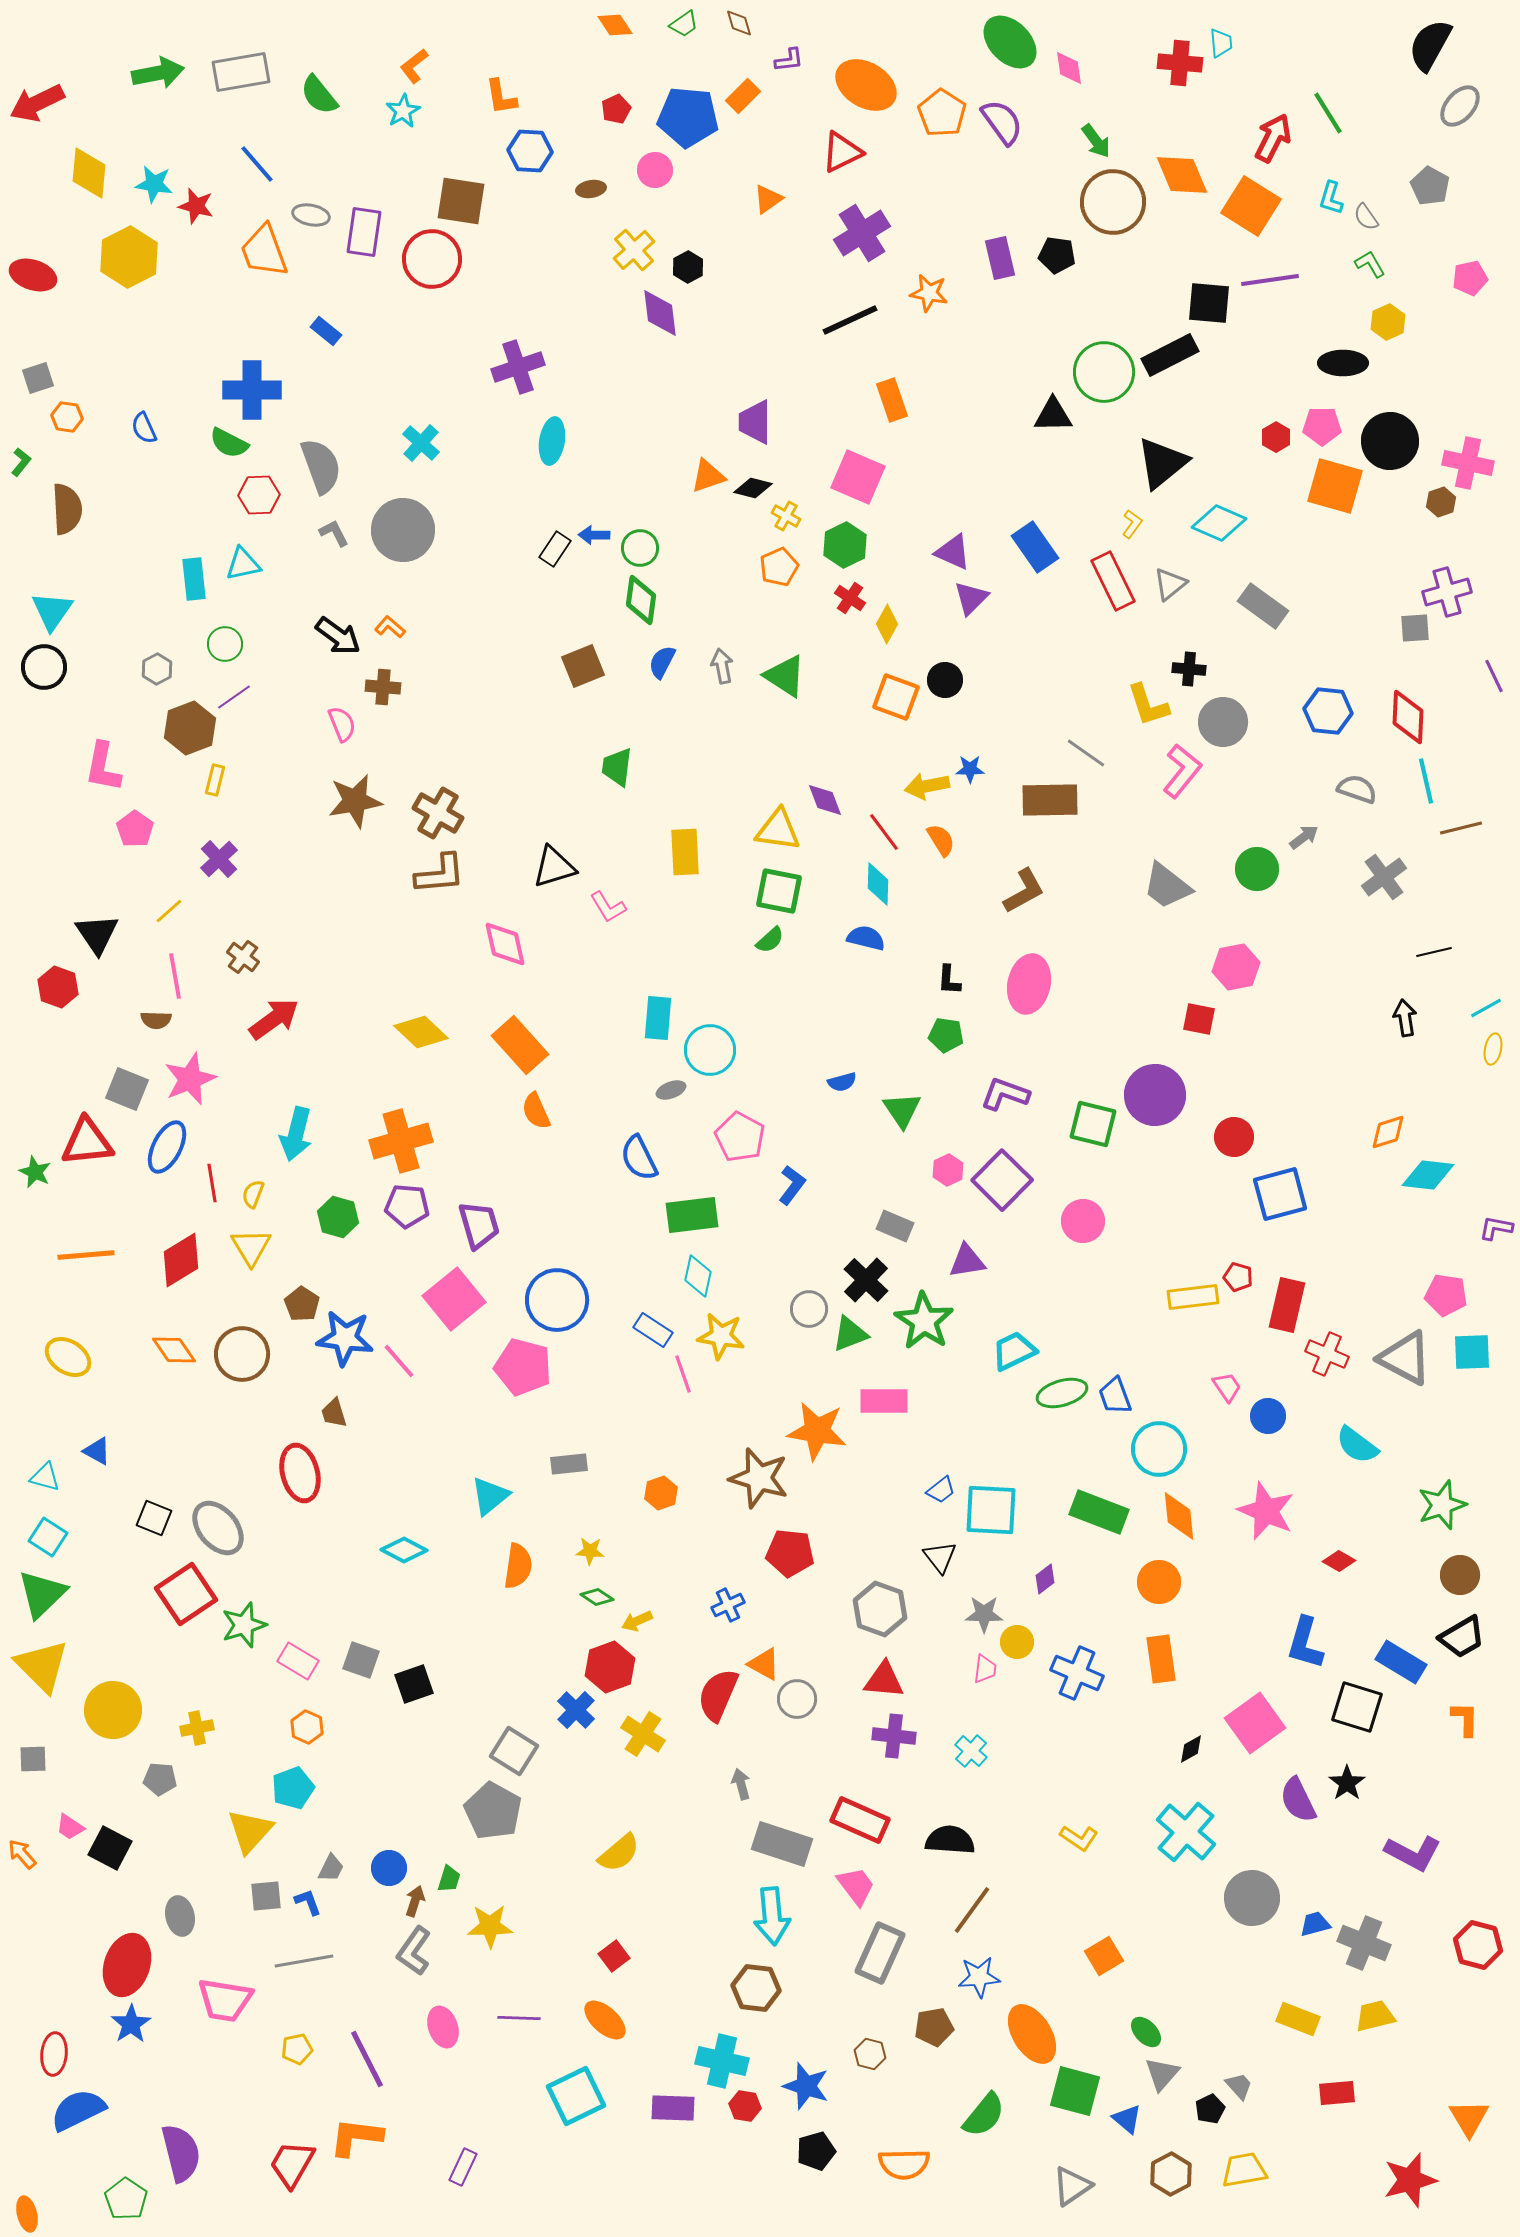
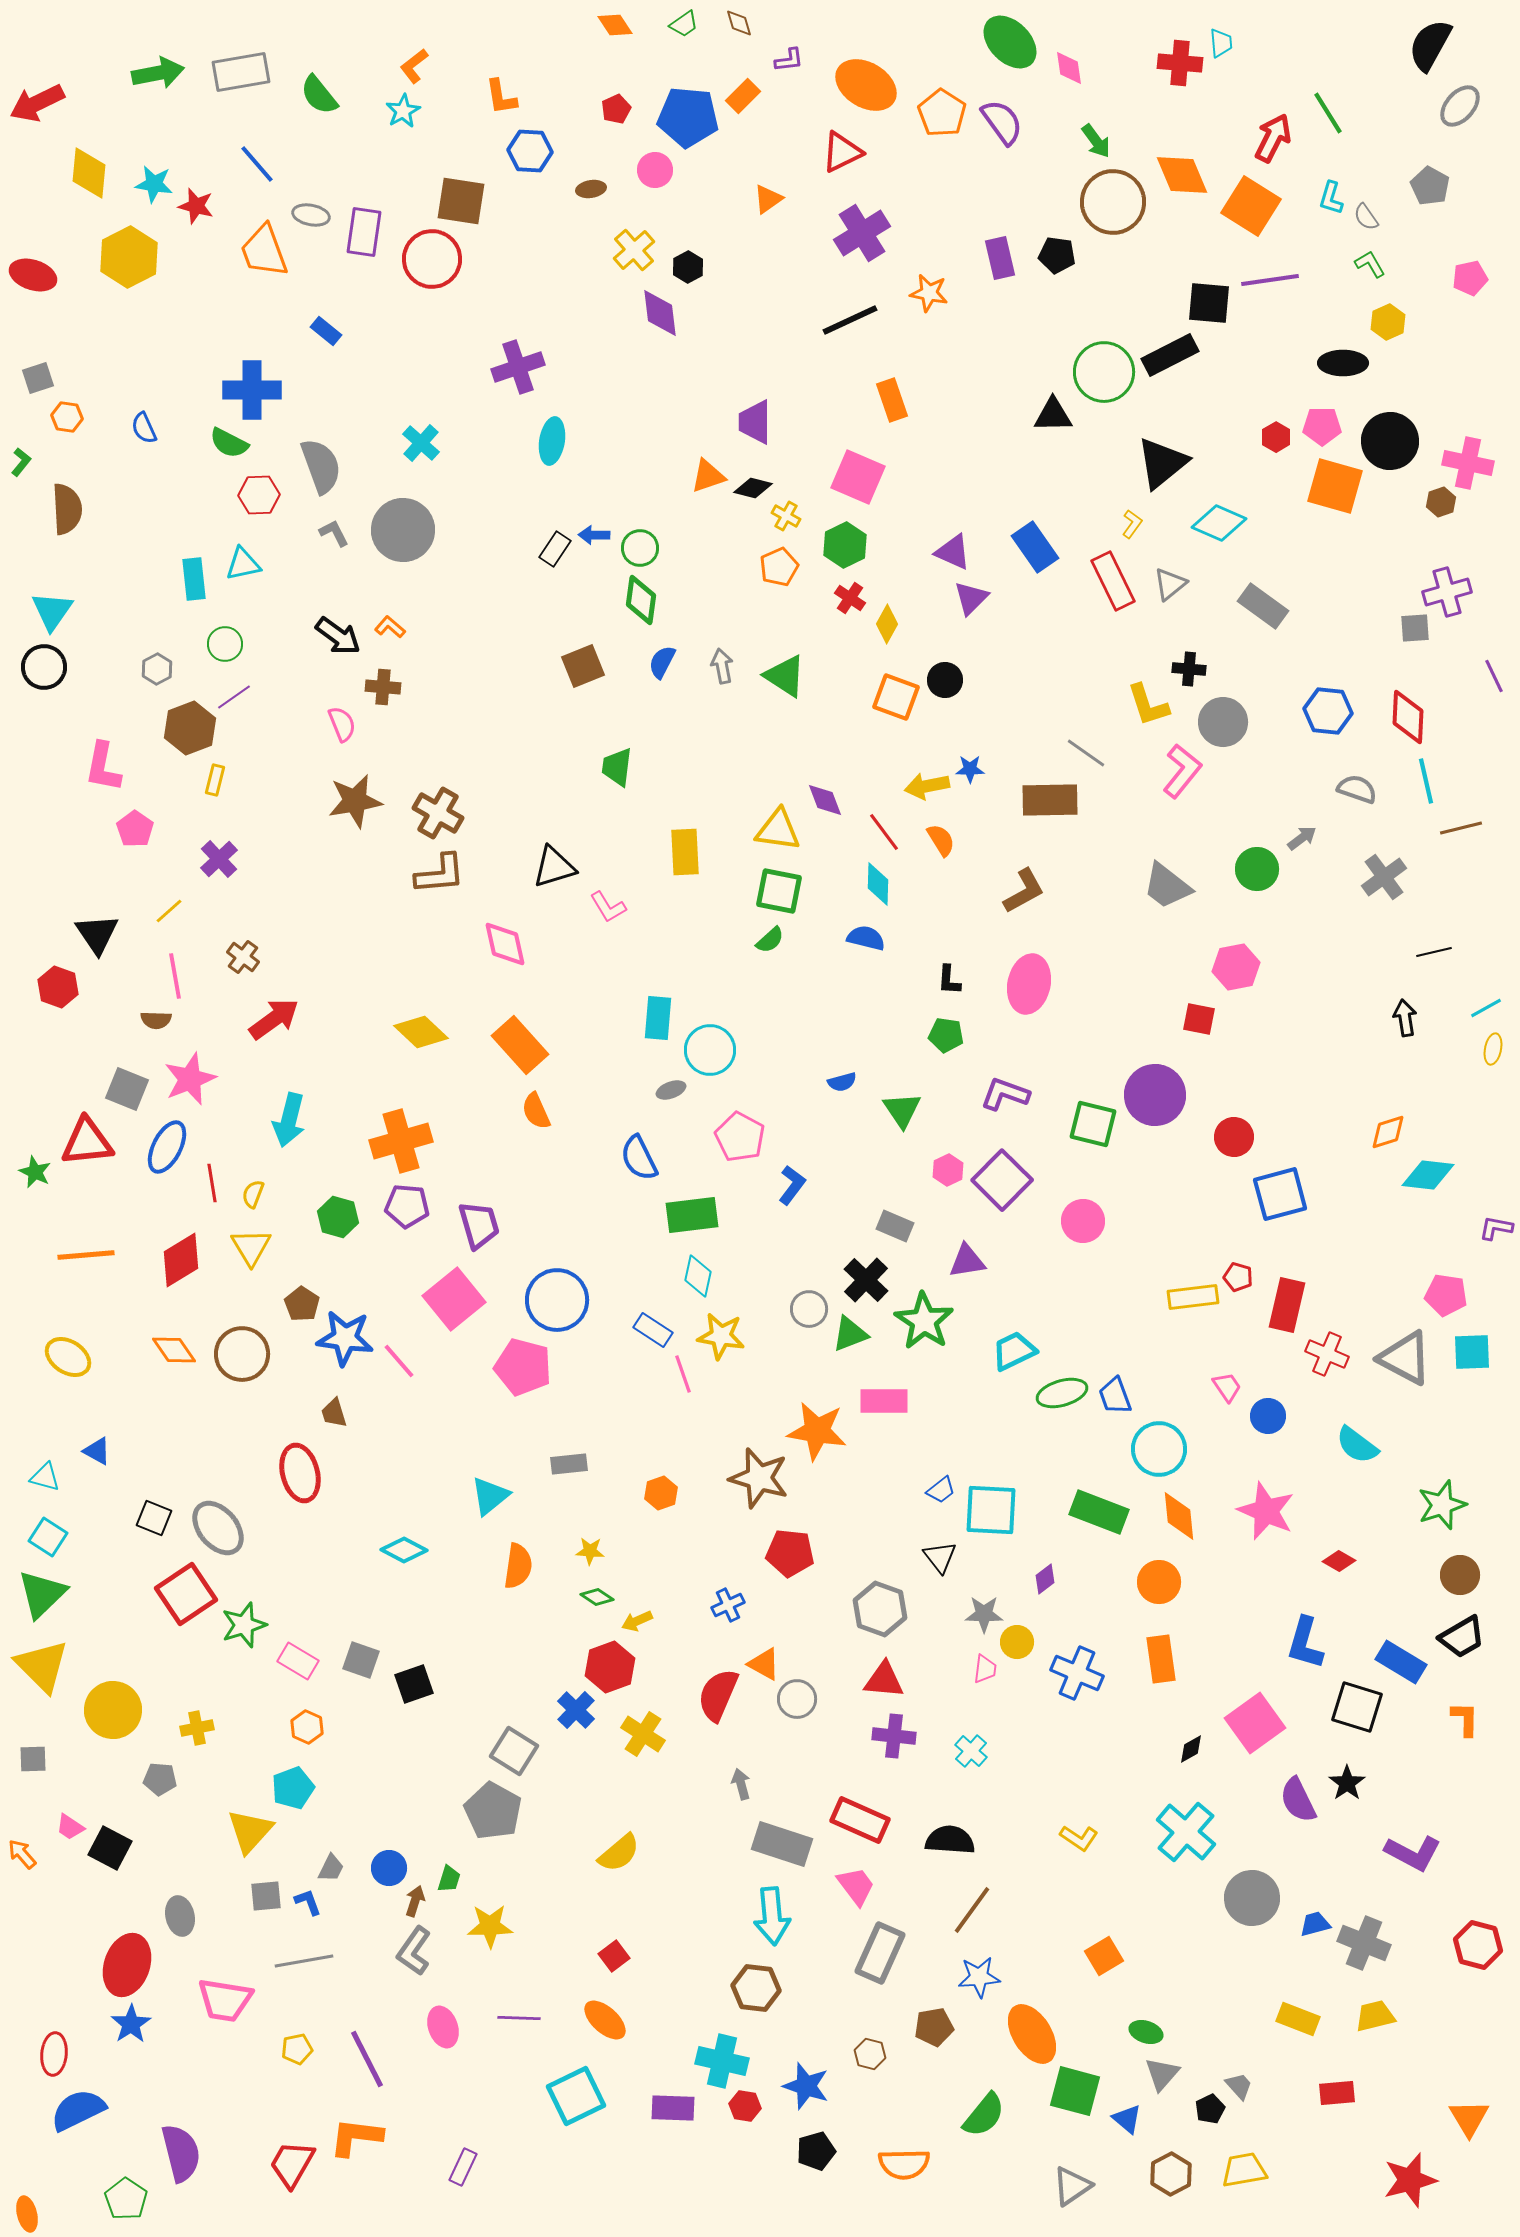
gray arrow at (1304, 837): moved 2 px left, 1 px down
cyan arrow at (296, 1134): moved 7 px left, 14 px up
green ellipse at (1146, 2032): rotated 28 degrees counterclockwise
